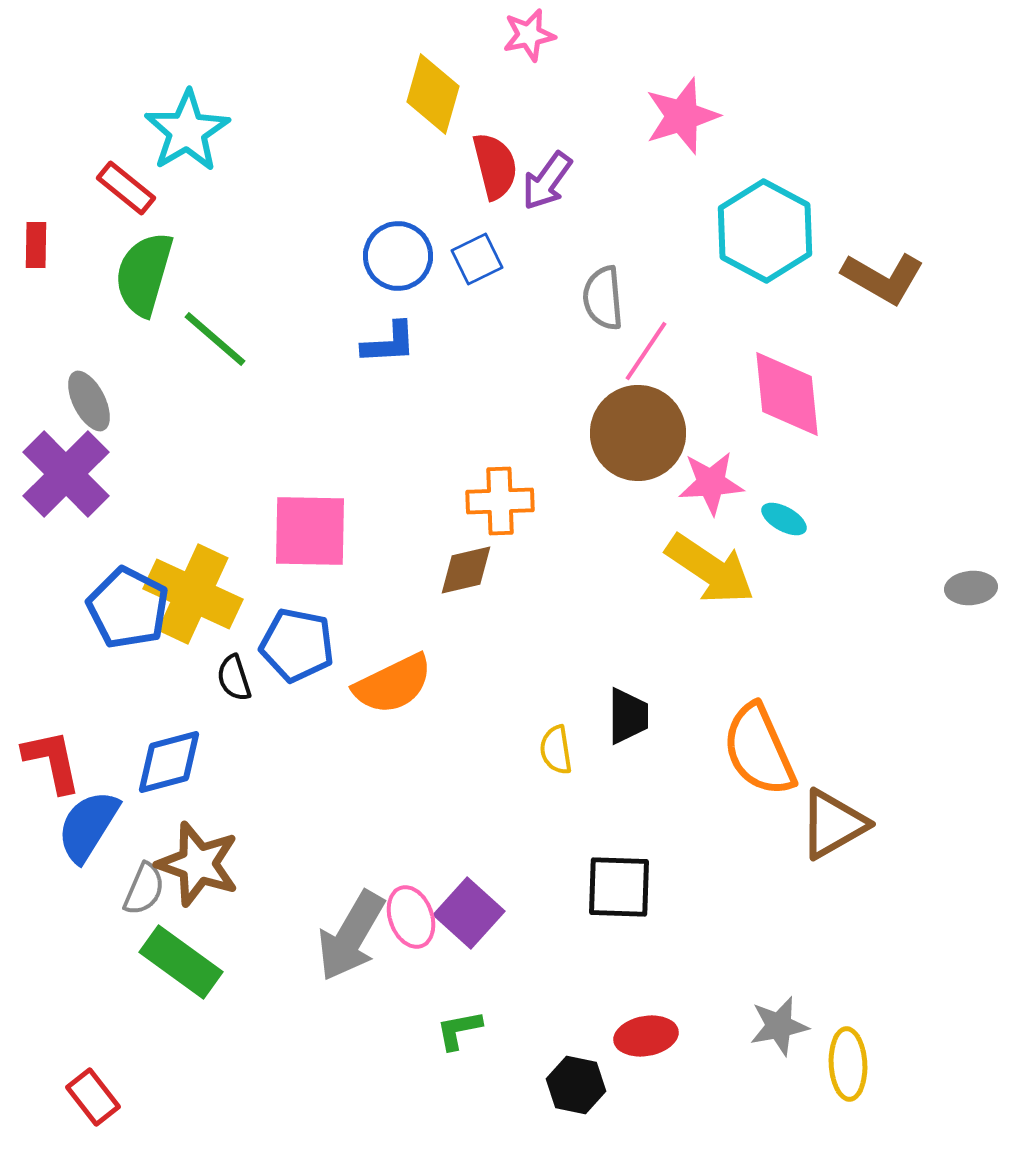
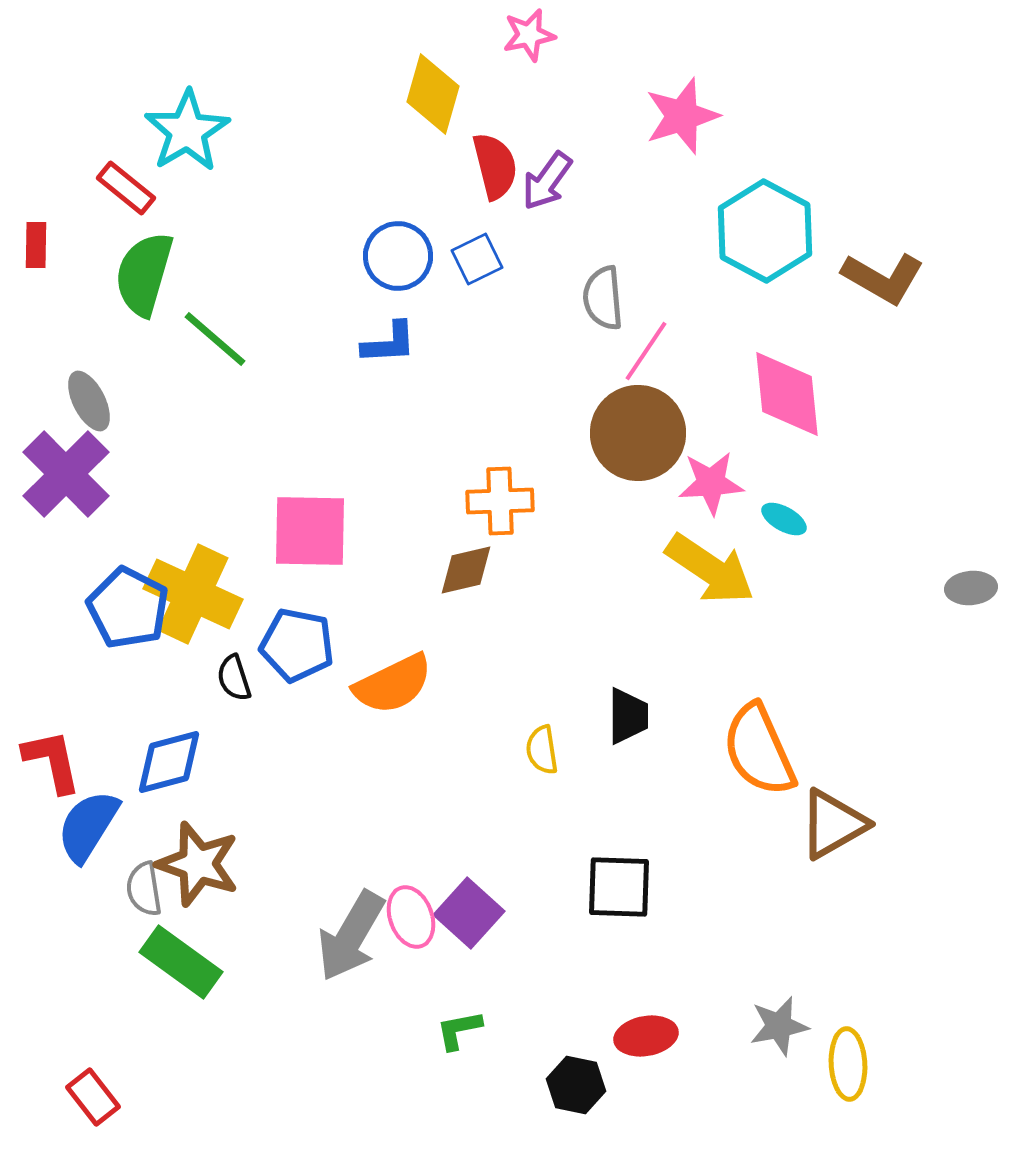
yellow semicircle at (556, 750): moved 14 px left
gray semicircle at (144, 889): rotated 148 degrees clockwise
